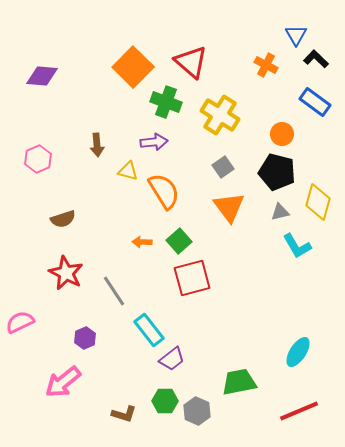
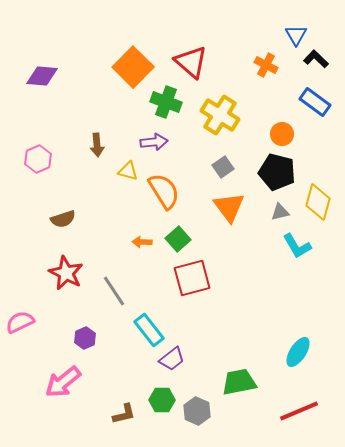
green square: moved 1 px left, 2 px up
green hexagon: moved 3 px left, 1 px up
brown L-shape: rotated 30 degrees counterclockwise
